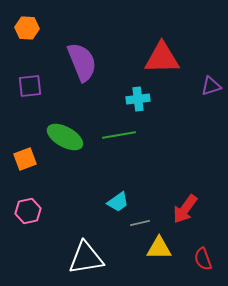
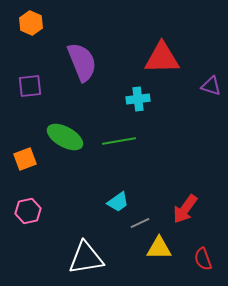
orange hexagon: moved 4 px right, 5 px up; rotated 20 degrees clockwise
purple triangle: rotated 35 degrees clockwise
green line: moved 6 px down
gray line: rotated 12 degrees counterclockwise
